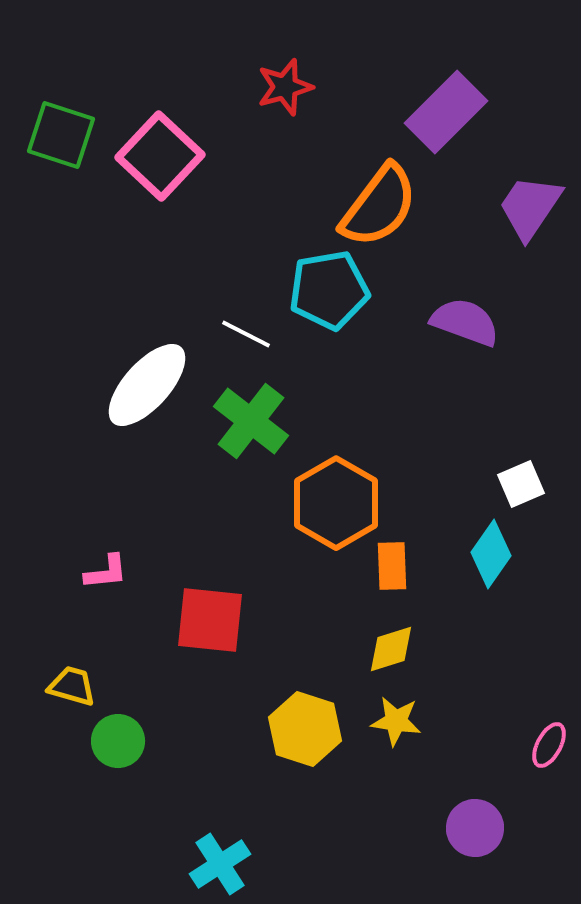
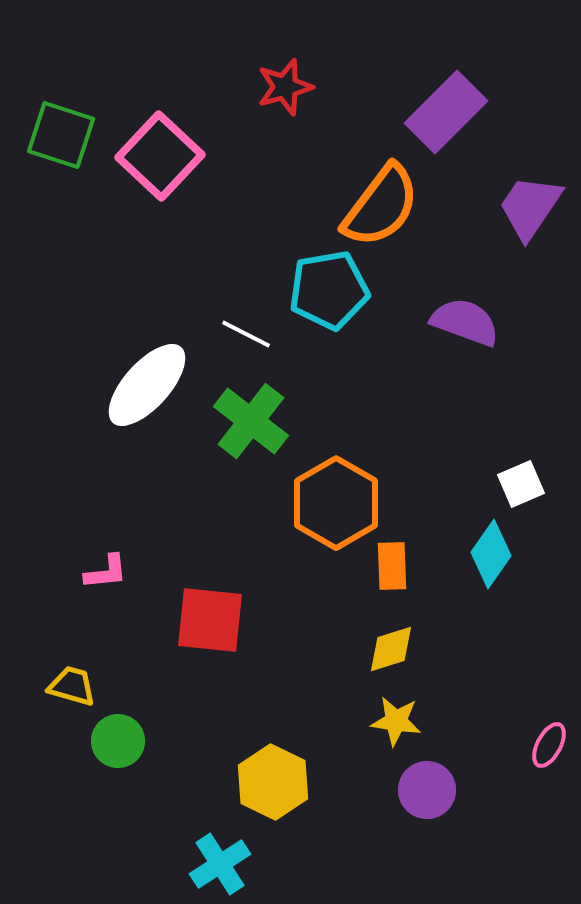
orange semicircle: moved 2 px right
yellow hexagon: moved 32 px left, 53 px down; rotated 8 degrees clockwise
purple circle: moved 48 px left, 38 px up
